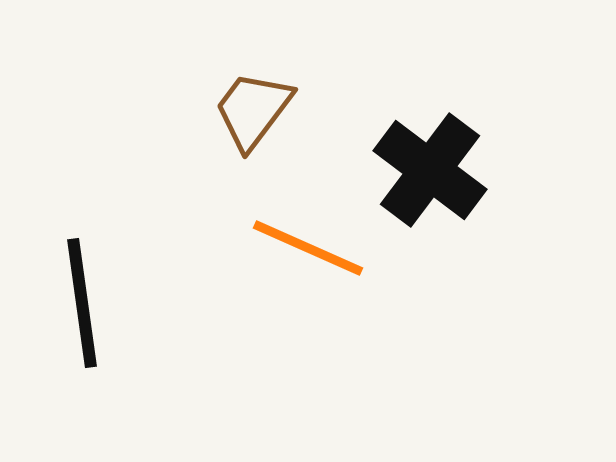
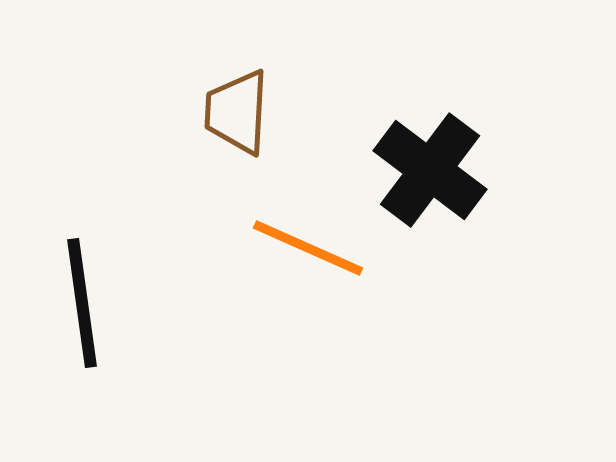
brown trapezoid: moved 16 px left, 2 px down; rotated 34 degrees counterclockwise
